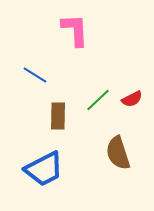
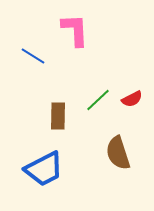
blue line: moved 2 px left, 19 px up
